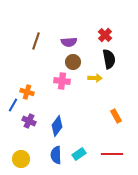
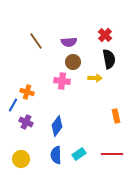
brown line: rotated 54 degrees counterclockwise
orange rectangle: rotated 16 degrees clockwise
purple cross: moved 3 px left, 1 px down
